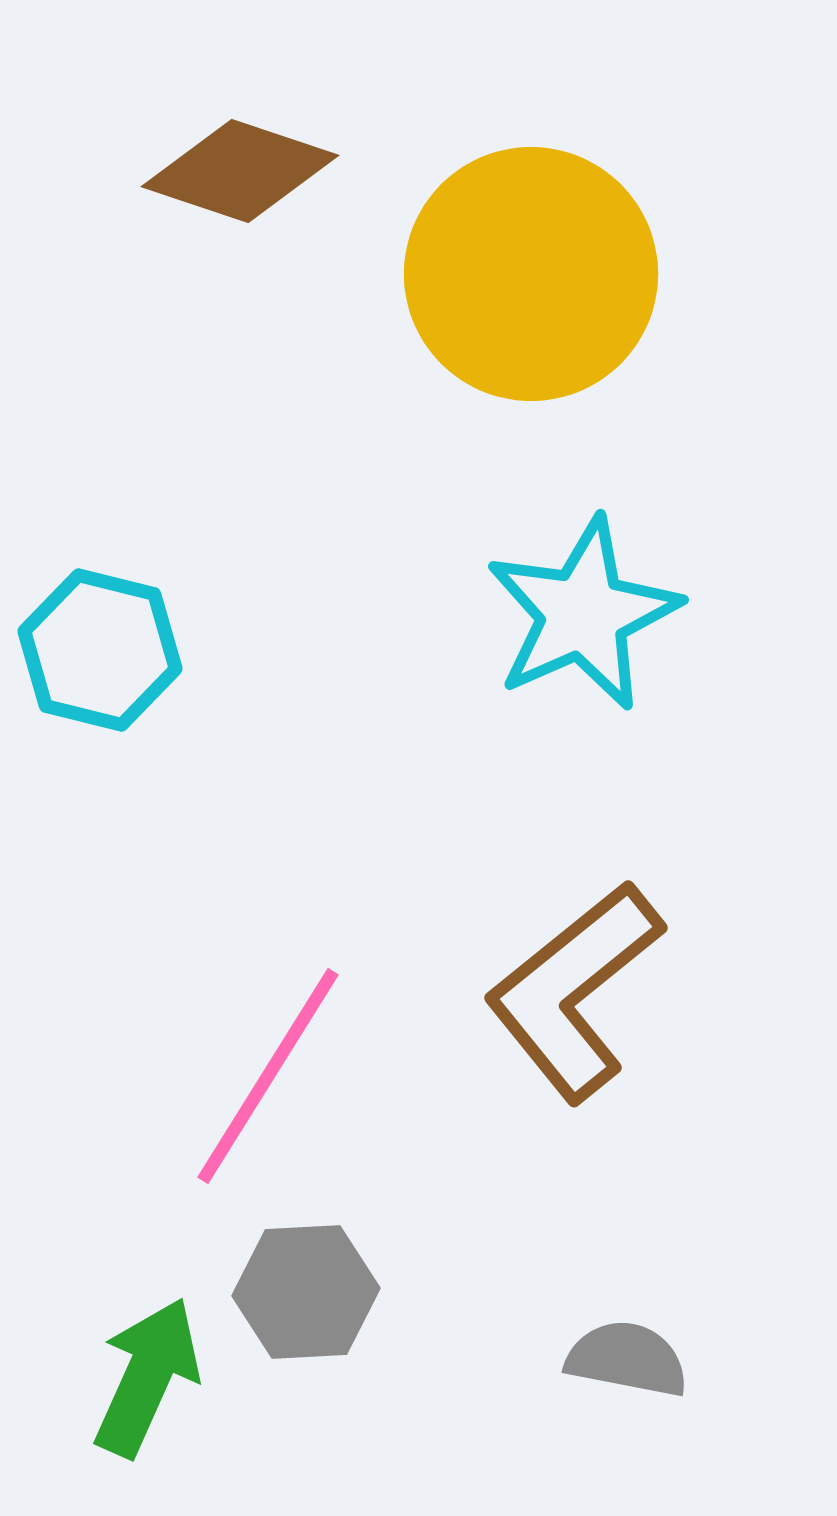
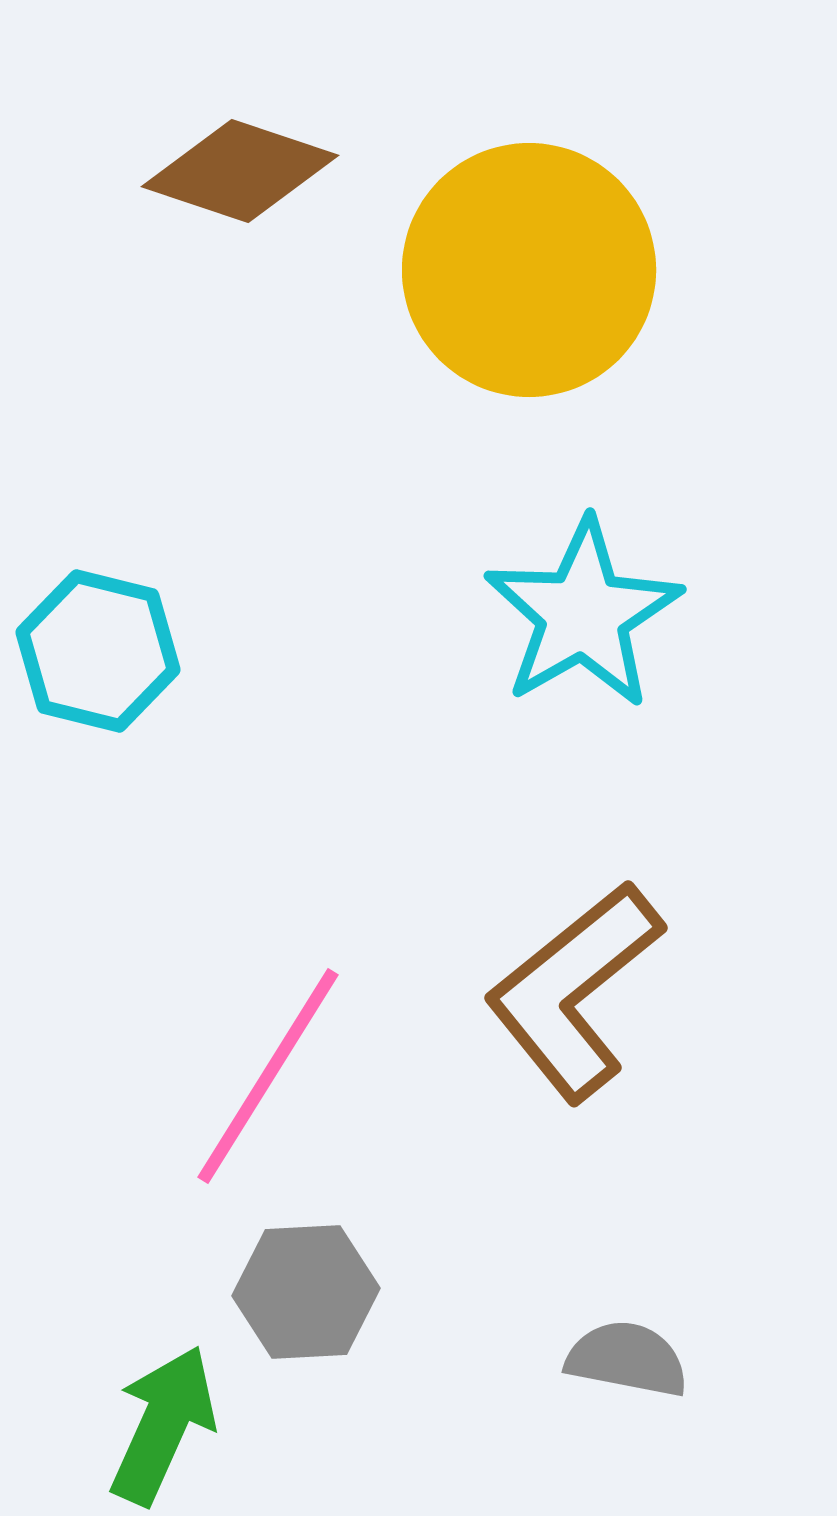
yellow circle: moved 2 px left, 4 px up
cyan star: rotated 6 degrees counterclockwise
cyan hexagon: moved 2 px left, 1 px down
green arrow: moved 16 px right, 48 px down
